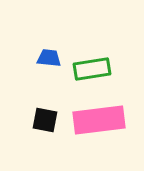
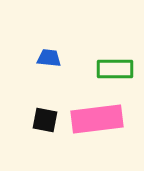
green rectangle: moved 23 px right; rotated 9 degrees clockwise
pink rectangle: moved 2 px left, 1 px up
